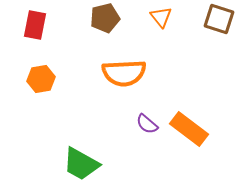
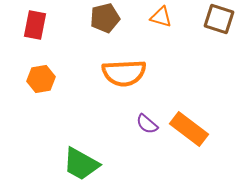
orange triangle: rotated 35 degrees counterclockwise
